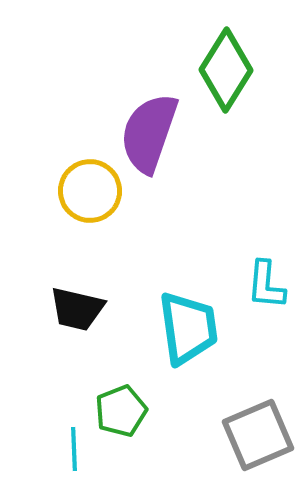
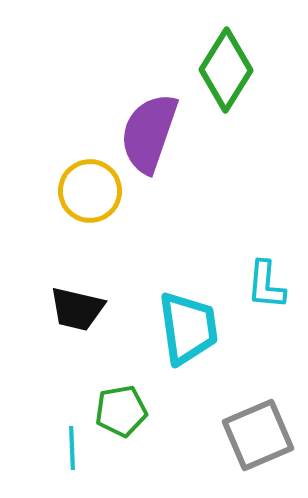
green pentagon: rotated 12 degrees clockwise
cyan line: moved 2 px left, 1 px up
